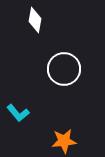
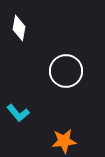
white diamond: moved 16 px left, 8 px down
white circle: moved 2 px right, 2 px down
